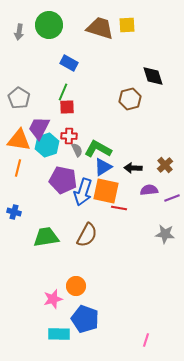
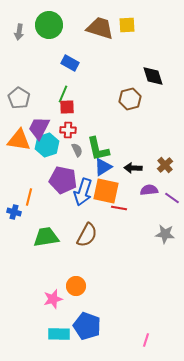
blue rectangle: moved 1 px right
green line: moved 2 px down
red cross: moved 1 px left, 6 px up
green L-shape: rotated 132 degrees counterclockwise
orange line: moved 11 px right, 29 px down
purple line: rotated 56 degrees clockwise
blue pentagon: moved 2 px right, 7 px down
